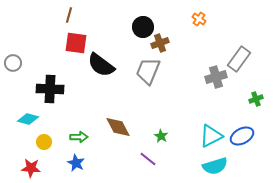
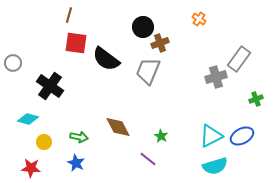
black semicircle: moved 5 px right, 6 px up
black cross: moved 3 px up; rotated 32 degrees clockwise
green arrow: rotated 12 degrees clockwise
